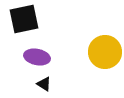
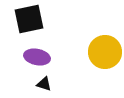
black square: moved 5 px right
black triangle: rotated 14 degrees counterclockwise
